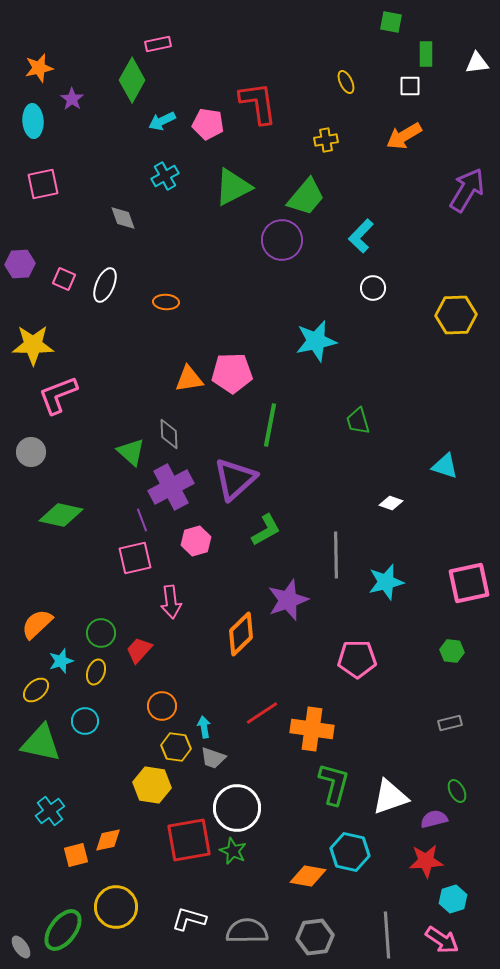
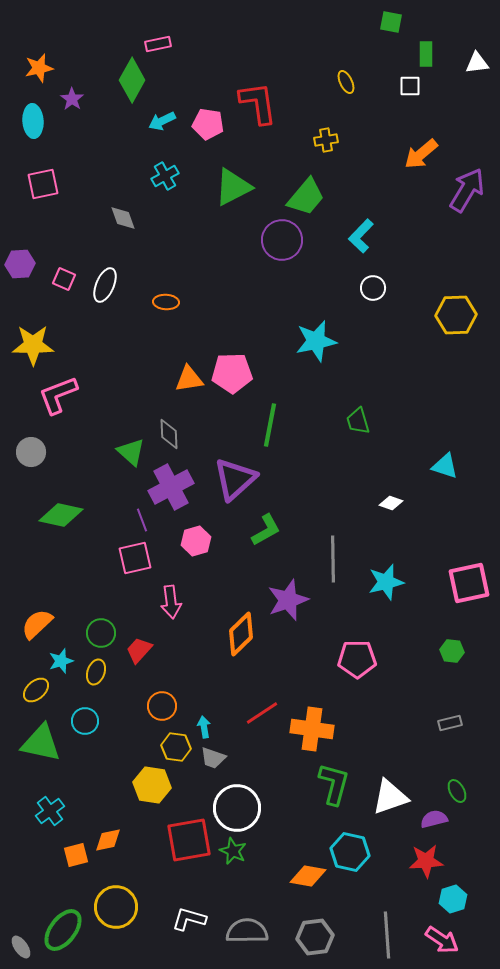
orange arrow at (404, 136): moved 17 px right, 18 px down; rotated 9 degrees counterclockwise
gray line at (336, 555): moved 3 px left, 4 px down
